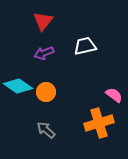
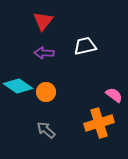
purple arrow: rotated 24 degrees clockwise
